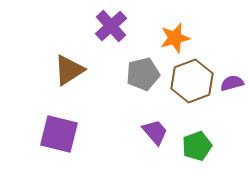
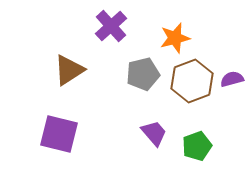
purple semicircle: moved 4 px up
purple trapezoid: moved 1 px left, 1 px down
